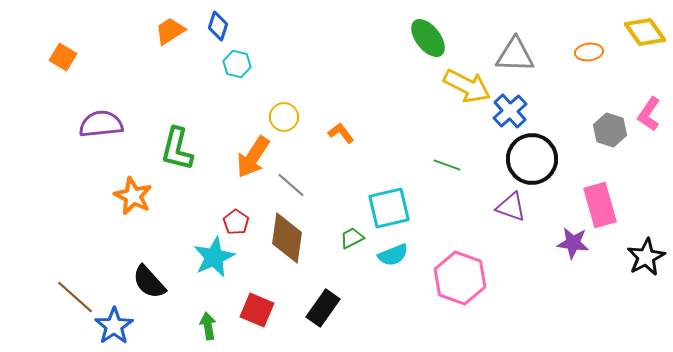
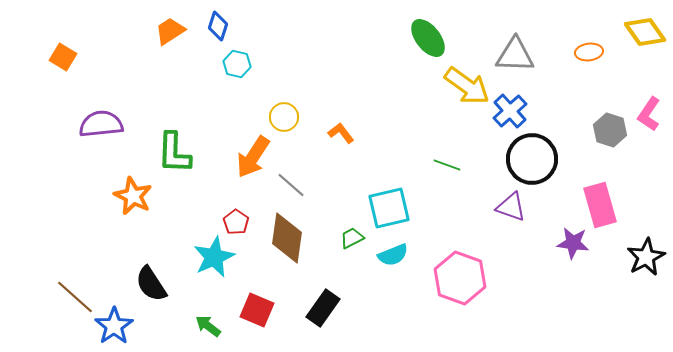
yellow arrow: rotated 9 degrees clockwise
green L-shape: moved 3 px left, 4 px down; rotated 12 degrees counterclockwise
black semicircle: moved 2 px right, 2 px down; rotated 9 degrees clockwise
green arrow: rotated 44 degrees counterclockwise
